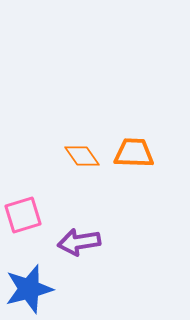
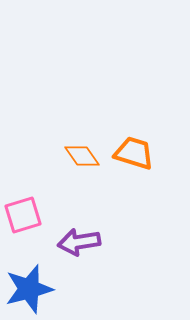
orange trapezoid: rotated 15 degrees clockwise
